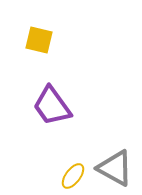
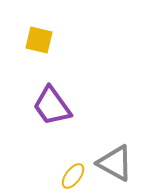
gray triangle: moved 5 px up
